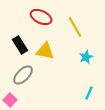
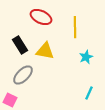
yellow line: rotated 30 degrees clockwise
pink square: rotated 16 degrees counterclockwise
